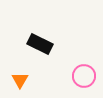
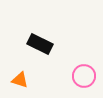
orange triangle: rotated 42 degrees counterclockwise
